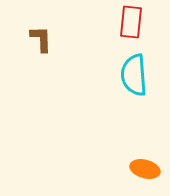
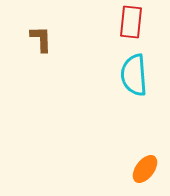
orange ellipse: rotated 68 degrees counterclockwise
